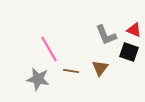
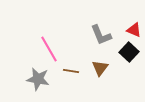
gray L-shape: moved 5 px left
black square: rotated 24 degrees clockwise
